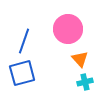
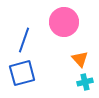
pink circle: moved 4 px left, 7 px up
blue line: moved 1 px up
